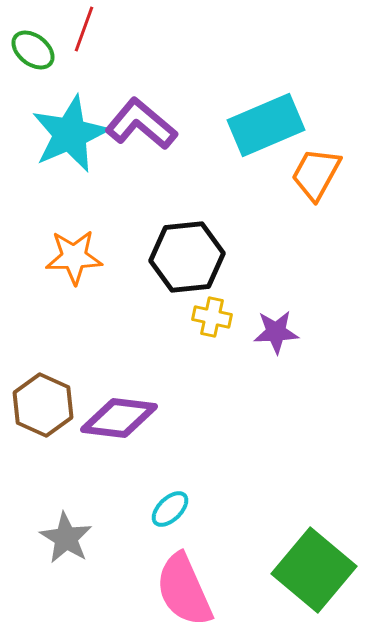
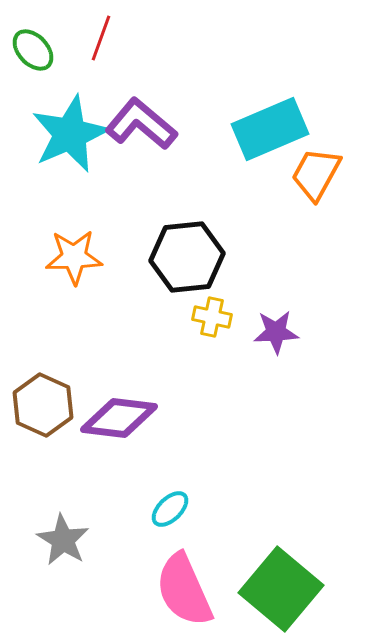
red line: moved 17 px right, 9 px down
green ellipse: rotated 9 degrees clockwise
cyan rectangle: moved 4 px right, 4 px down
gray star: moved 3 px left, 2 px down
green square: moved 33 px left, 19 px down
